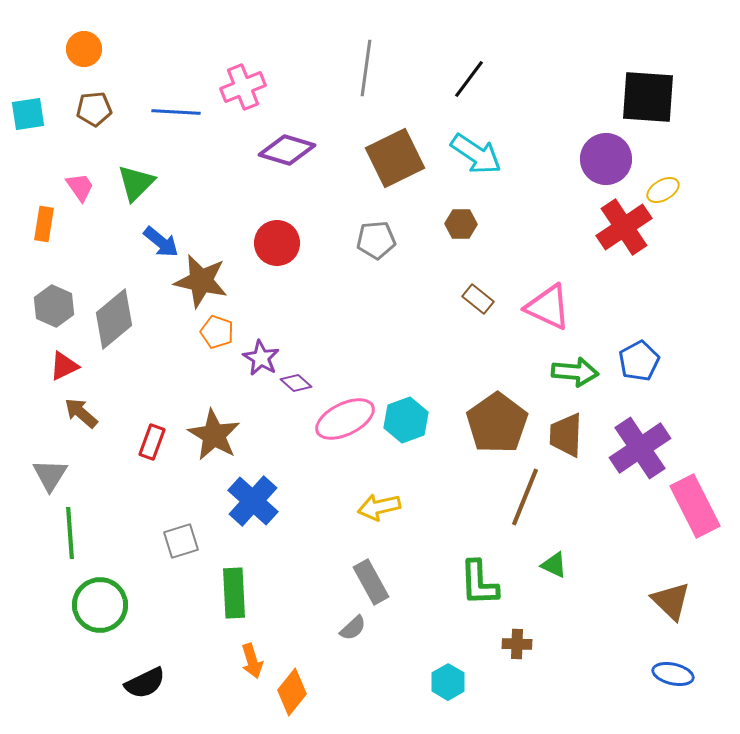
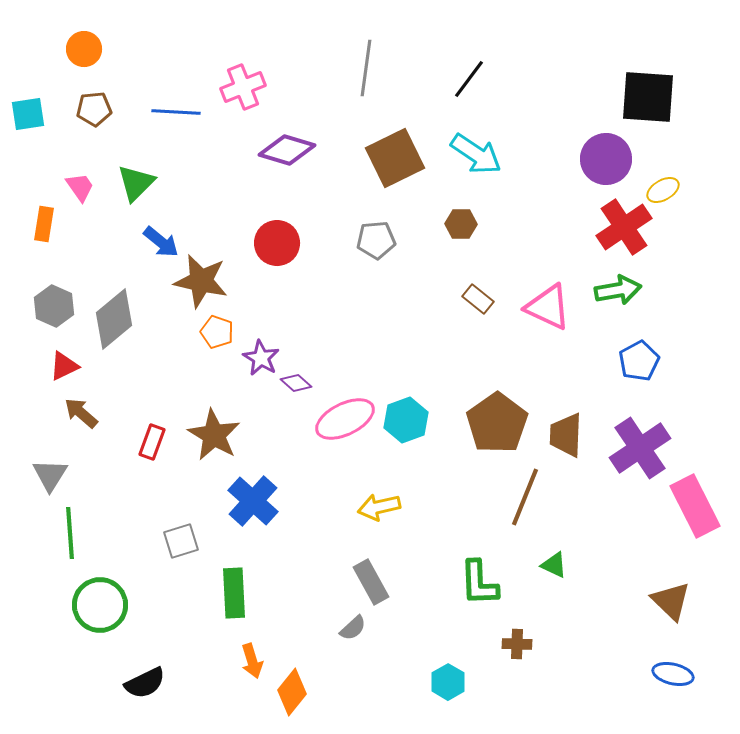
green arrow at (575, 372): moved 43 px right, 82 px up; rotated 15 degrees counterclockwise
